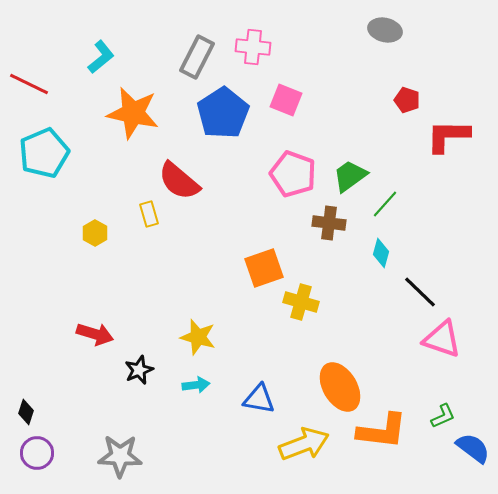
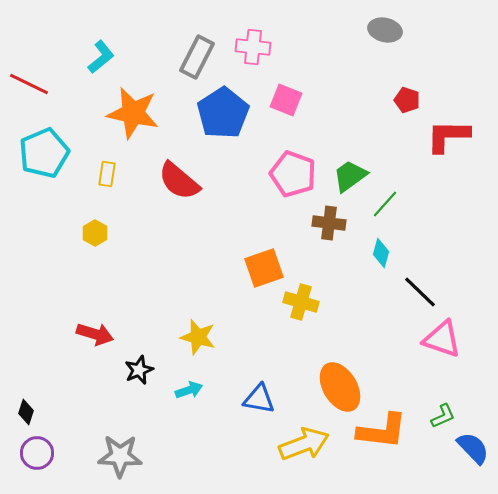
yellow rectangle: moved 42 px left, 40 px up; rotated 25 degrees clockwise
cyan arrow: moved 7 px left, 5 px down; rotated 12 degrees counterclockwise
blue semicircle: rotated 9 degrees clockwise
